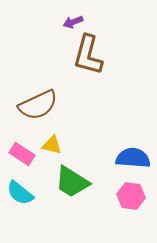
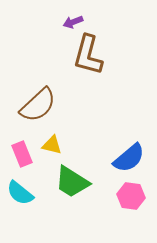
brown semicircle: rotated 18 degrees counterclockwise
pink rectangle: rotated 35 degrees clockwise
blue semicircle: moved 4 px left; rotated 136 degrees clockwise
